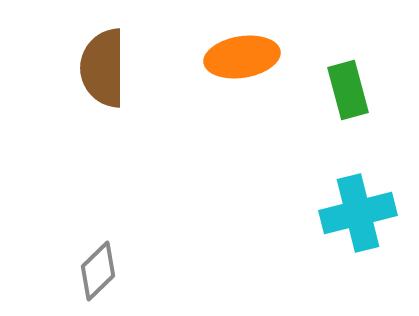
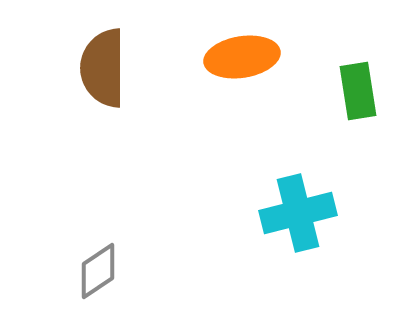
green rectangle: moved 10 px right, 1 px down; rotated 6 degrees clockwise
cyan cross: moved 60 px left
gray diamond: rotated 10 degrees clockwise
